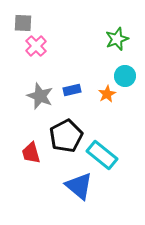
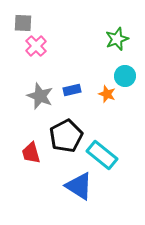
orange star: rotated 24 degrees counterclockwise
blue triangle: rotated 8 degrees counterclockwise
